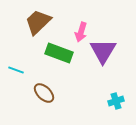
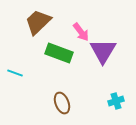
pink arrow: rotated 54 degrees counterclockwise
cyan line: moved 1 px left, 3 px down
brown ellipse: moved 18 px right, 10 px down; rotated 25 degrees clockwise
